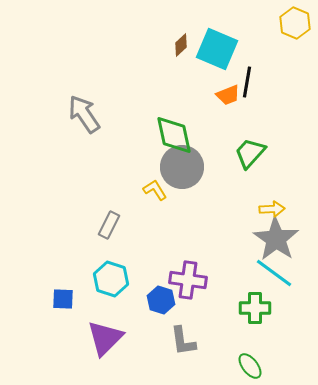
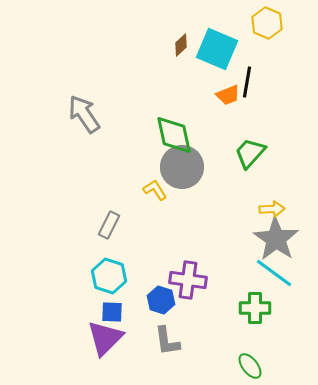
yellow hexagon: moved 28 px left
cyan hexagon: moved 2 px left, 3 px up
blue square: moved 49 px right, 13 px down
gray L-shape: moved 16 px left
